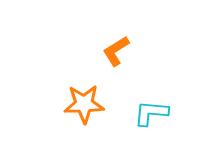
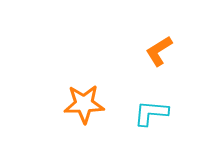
orange L-shape: moved 43 px right
